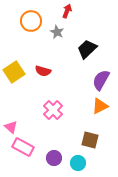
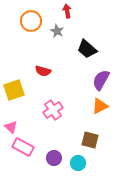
red arrow: rotated 32 degrees counterclockwise
gray star: moved 1 px up
black trapezoid: rotated 95 degrees counterclockwise
yellow square: moved 18 px down; rotated 15 degrees clockwise
pink cross: rotated 12 degrees clockwise
